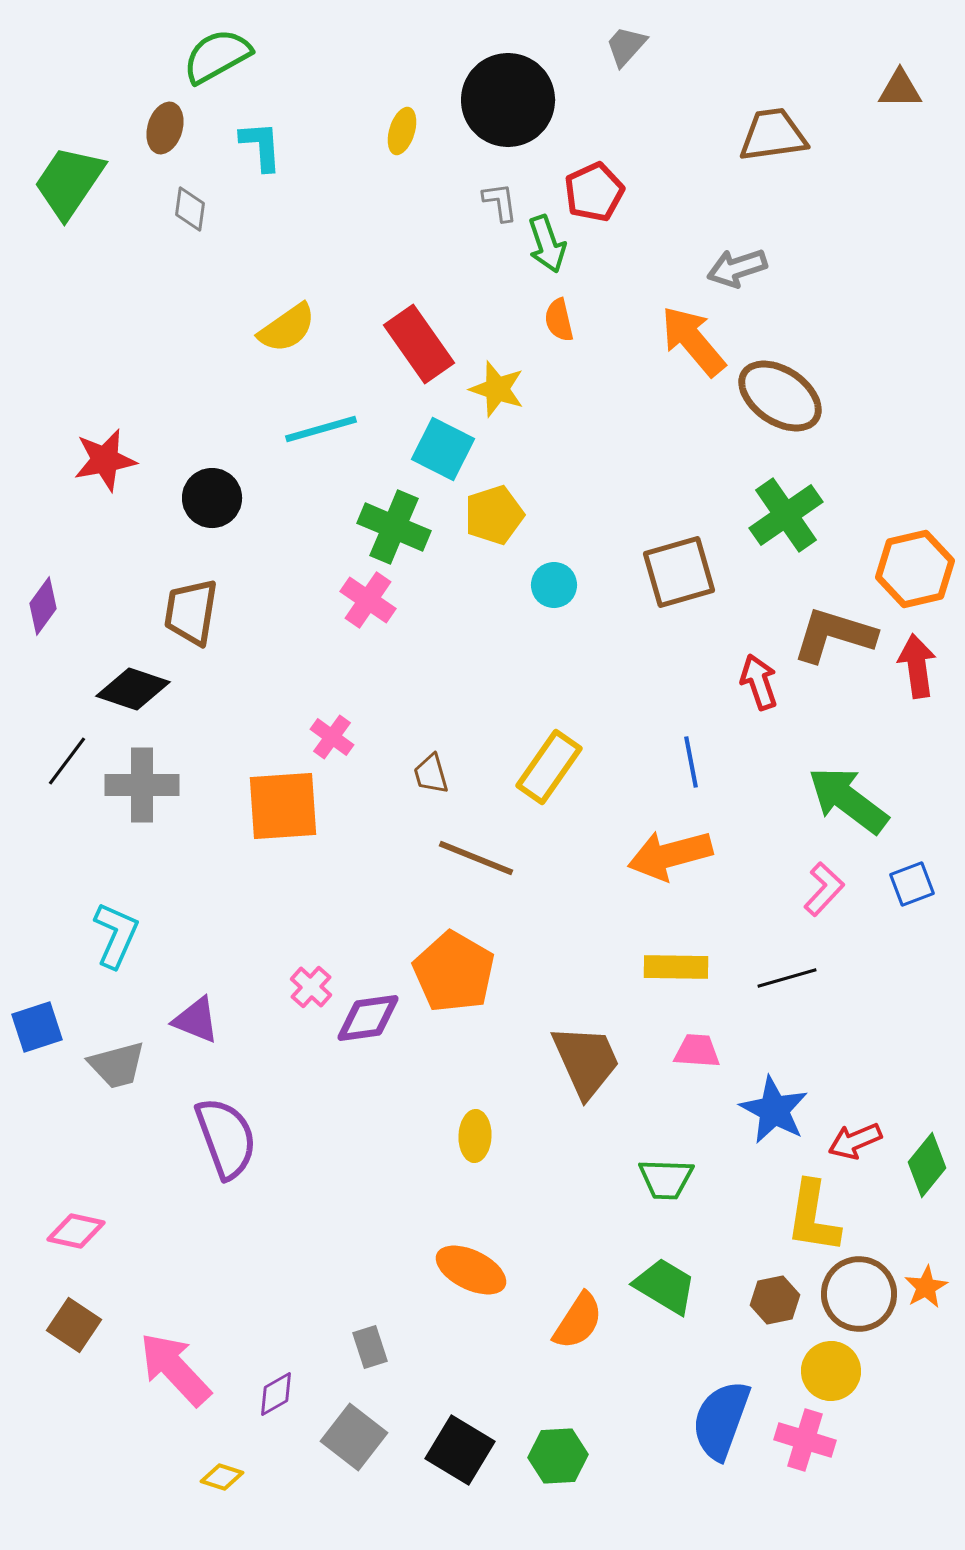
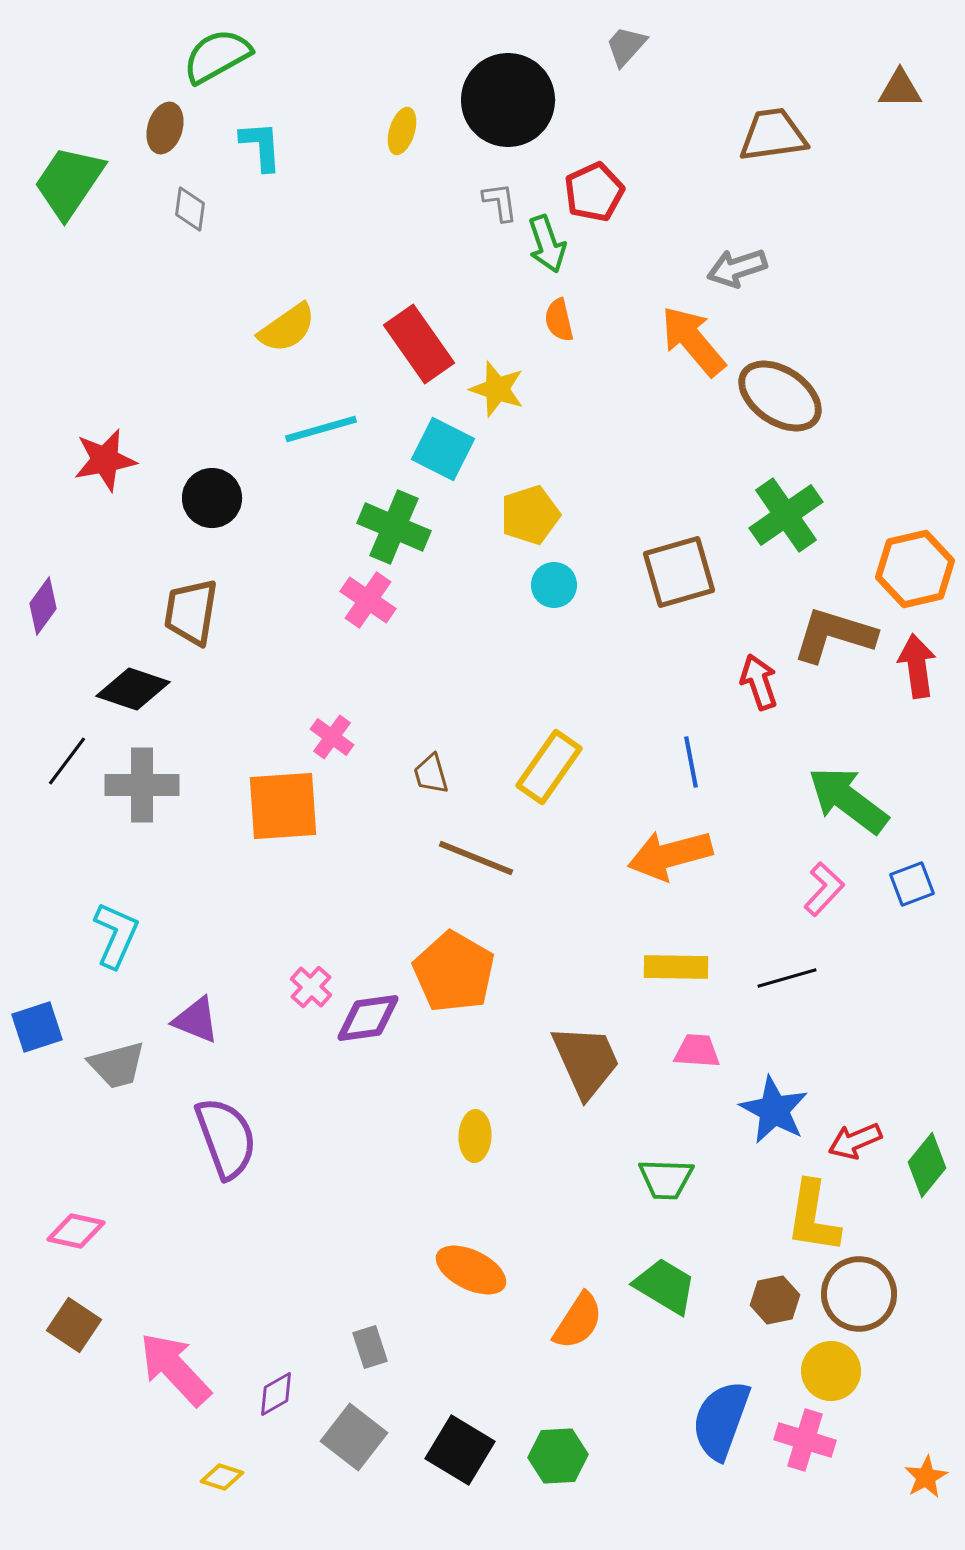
yellow pentagon at (494, 515): moved 36 px right
orange star at (926, 1287): moved 190 px down
